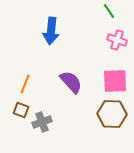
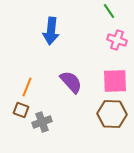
orange line: moved 2 px right, 3 px down
